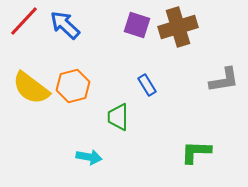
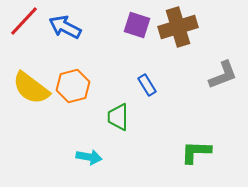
blue arrow: moved 2 px down; rotated 16 degrees counterclockwise
gray L-shape: moved 1 px left, 5 px up; rotated 12 degrees counterclockwise
